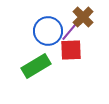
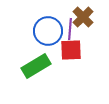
purple line: moved 2 px up; rotated 35 degrees counterclockwise
